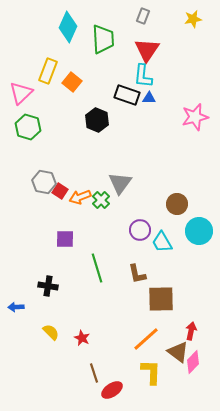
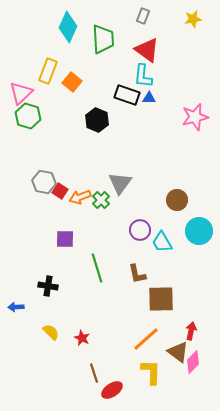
red triangle: rotated 28 degrees counterclockwise
green hexagon: moved 11 px up
brown circle: moved 4 px up
